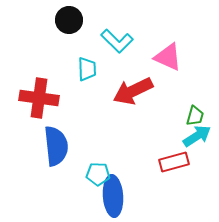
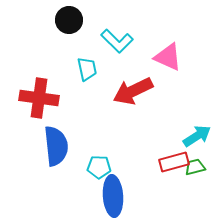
cyan trapezoid: rotated 10 degrees counterclockwise
green trapezoid: moved 51 px down; rotated 120 degrees counterclockwise
cyan pentagon: moved 1 px right, 7 px up
